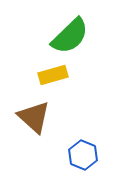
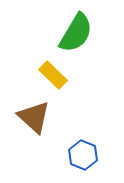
green semicircle: moved 6 px right, 3 px up; rotated 15 degrees counterclockwise
yellow rectangle: rotated 60 degrees clockwise
